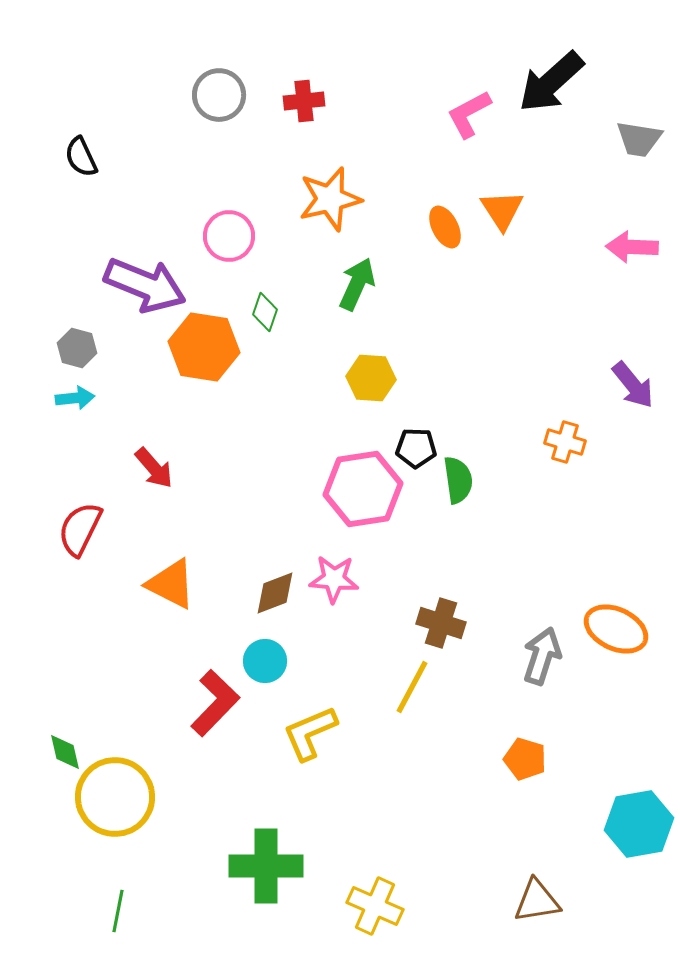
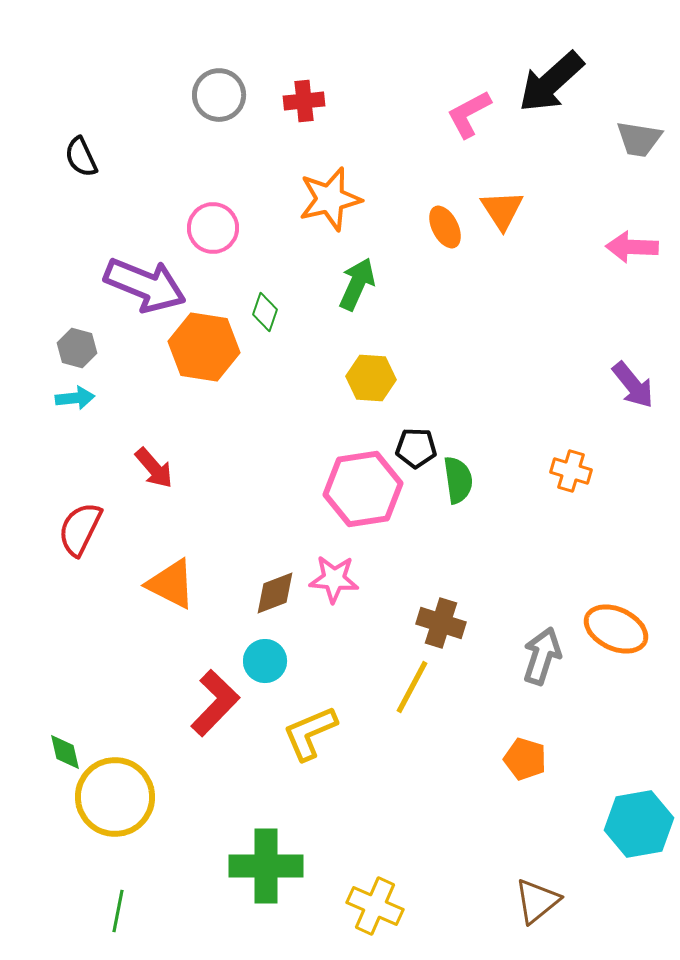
pink circle at (229, 236): moved 16 px left, 8 px up
orange cross at (565, 442): moved 6 px right, 29 px down
brown triangle at (537, 901): rotated 30 degrees counterclockwise
